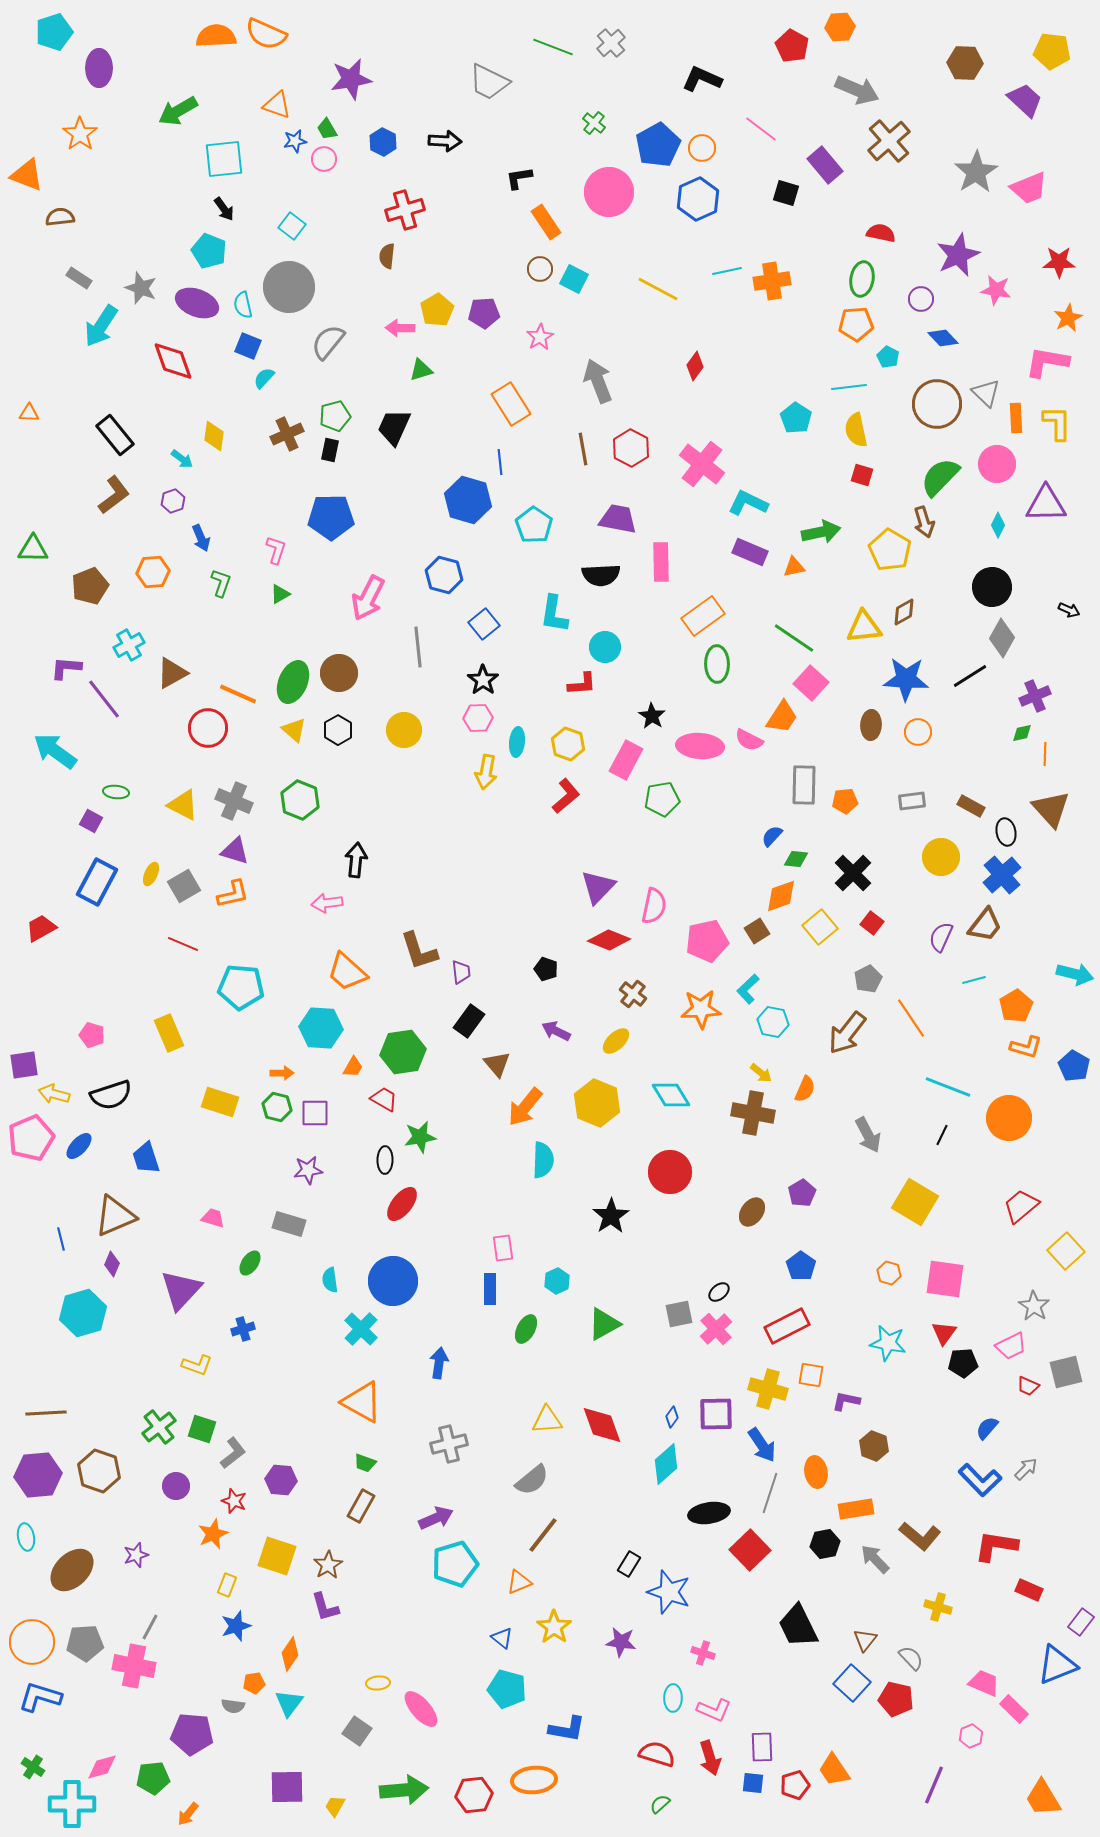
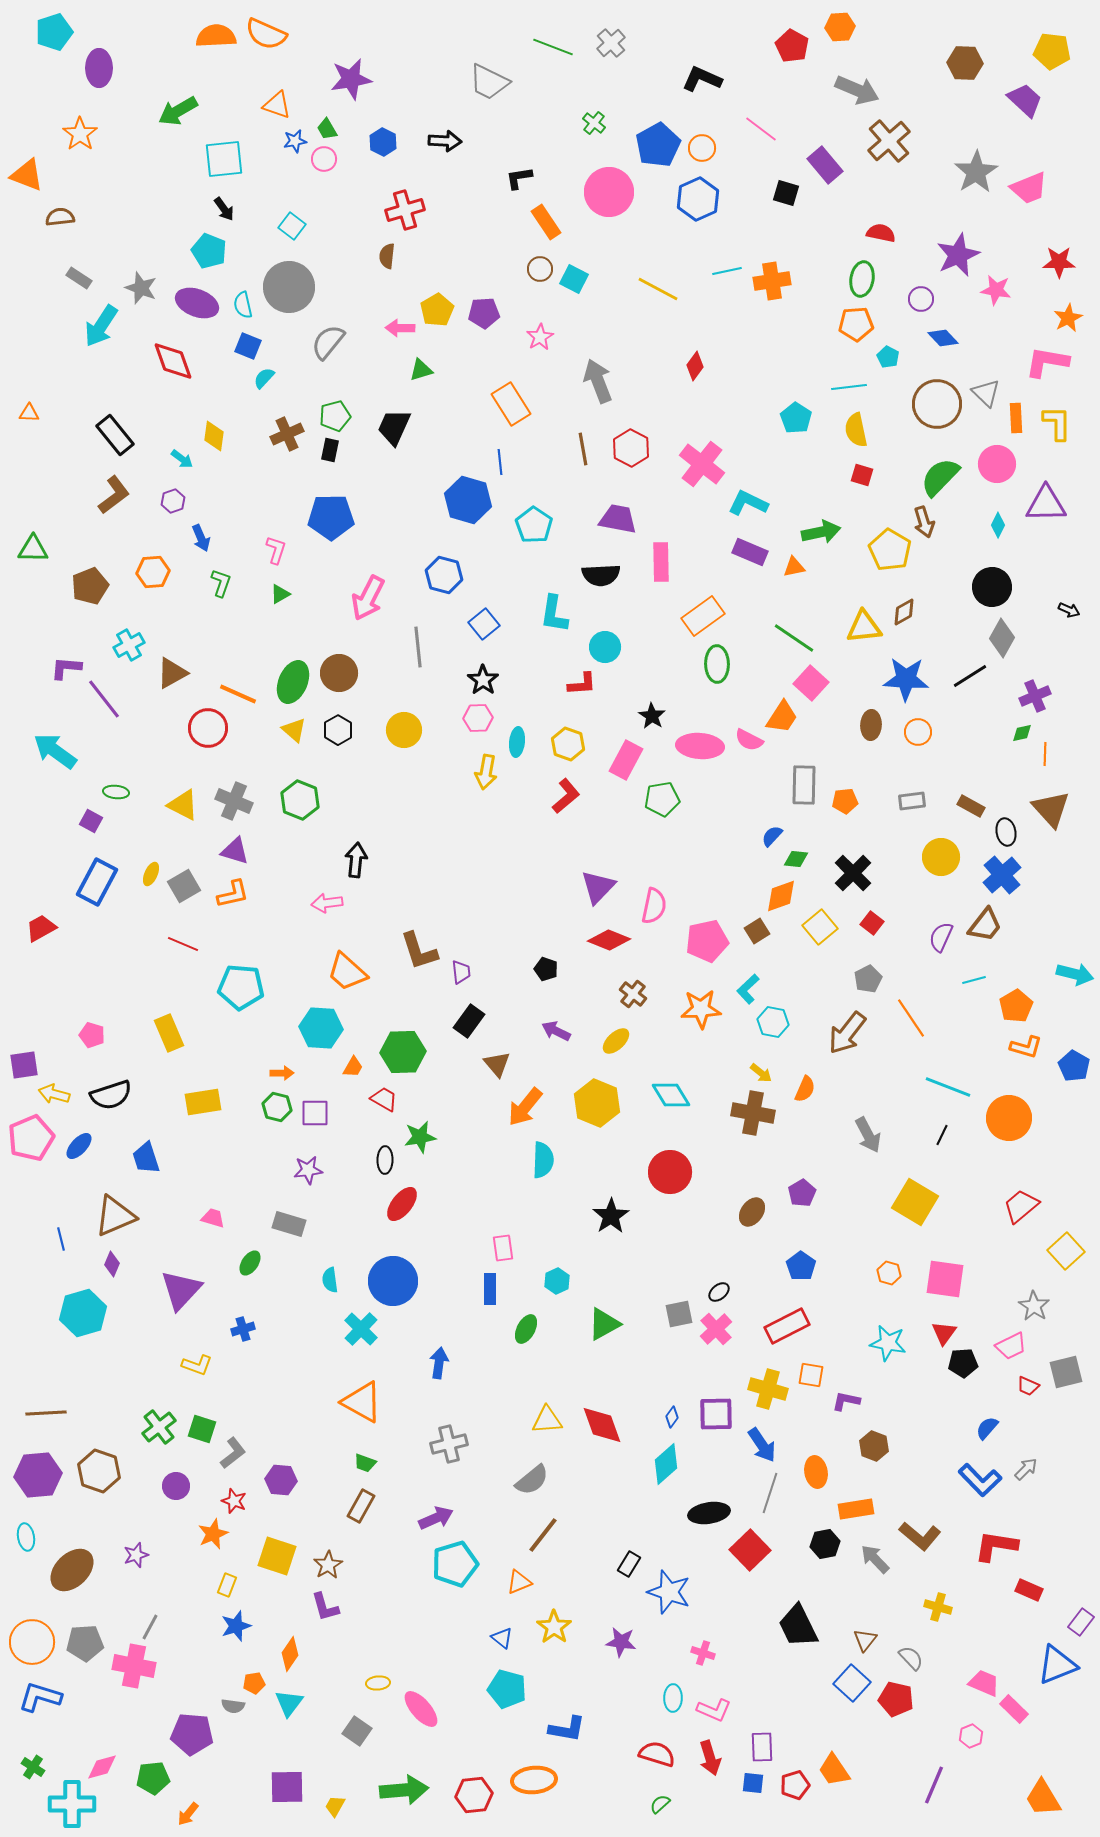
green hexagon at (403, 1052): rotated 6 degrees clockwise
yellow rectangle at (220, 1102): moved 17 px left; rotated 27 degrees counterclockwise
